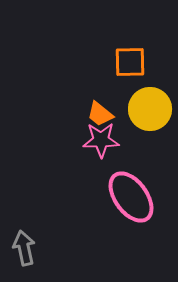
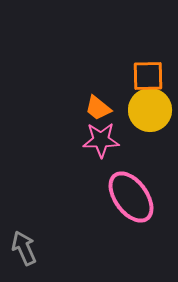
orange square: moved 18 px right, 14 px down
yellow circle: moved 1 px down
orange trapezoid: moved 2 px left, 6 px up
gray arrow: rotated 12 degrees counterclockwise
